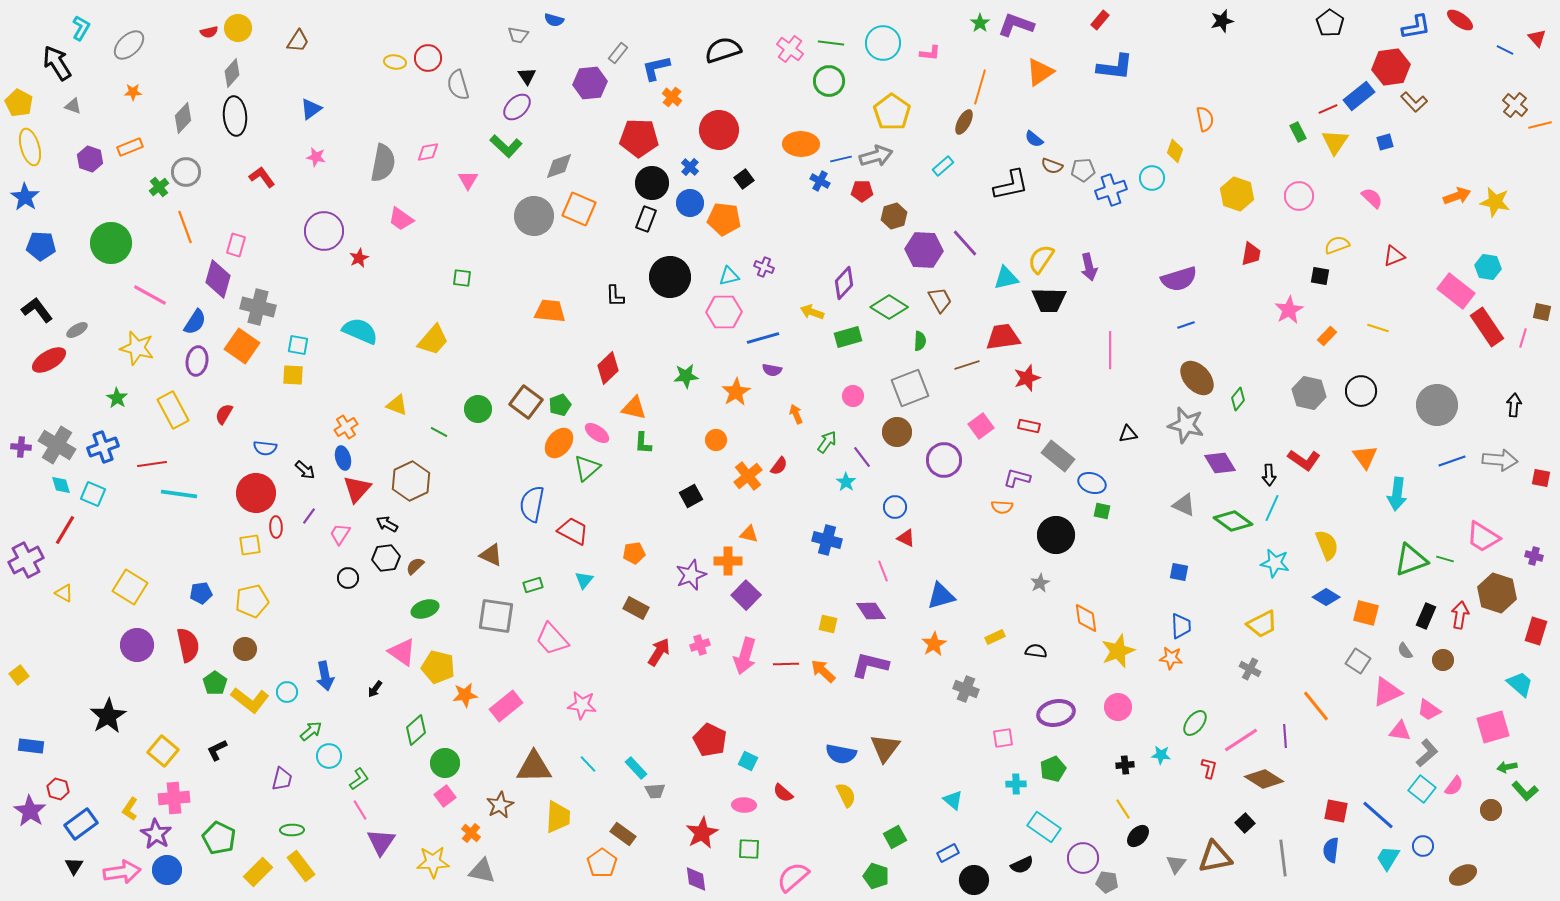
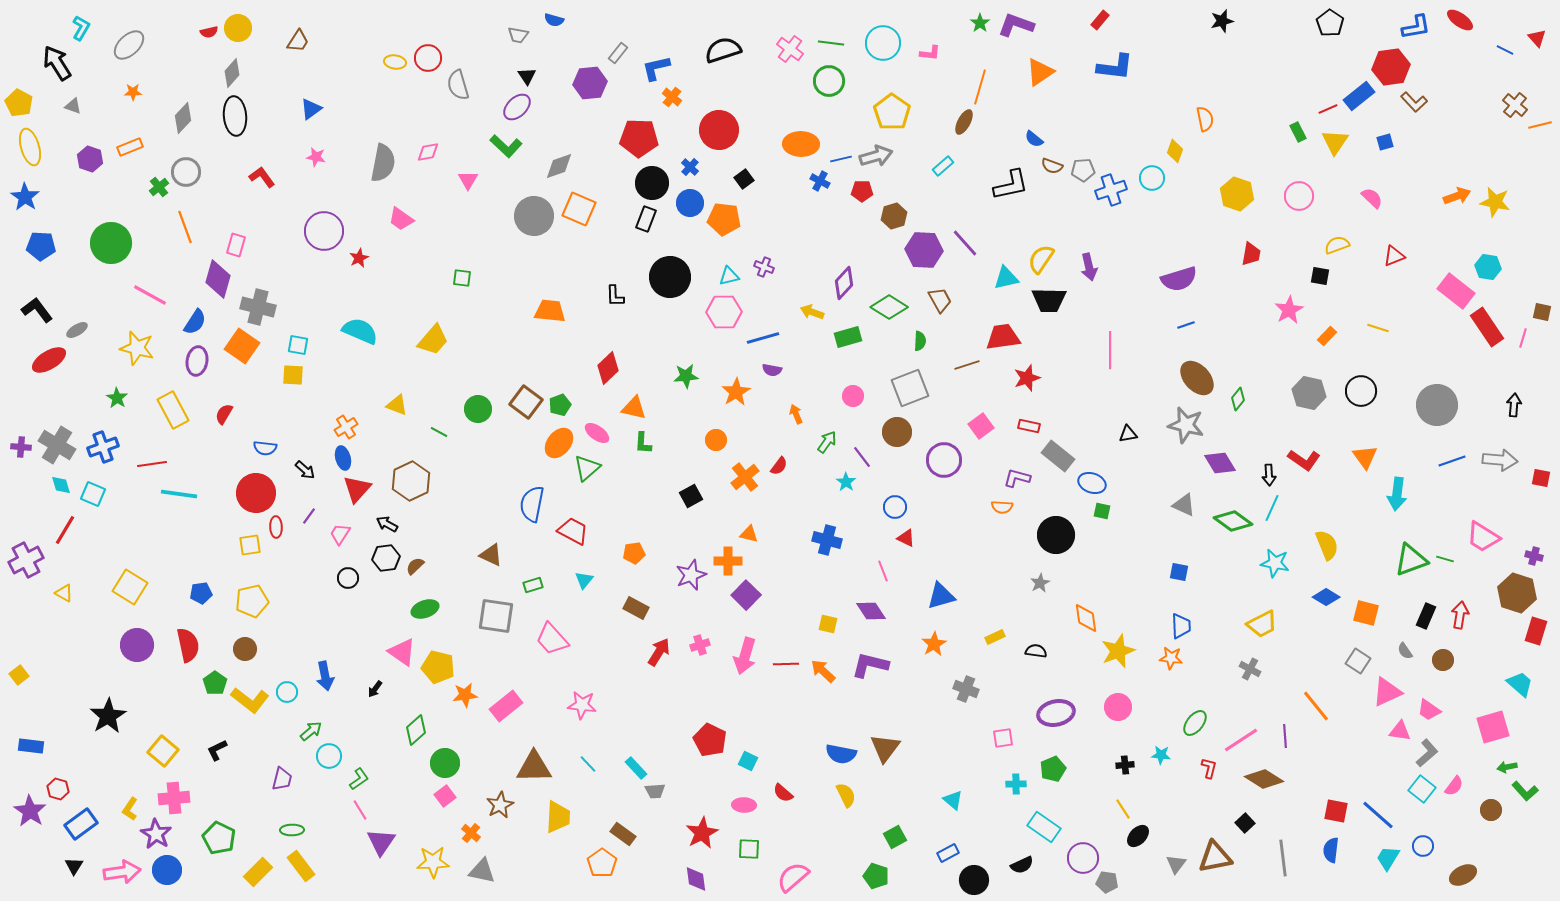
orange cross at (748, 476): moved 3 px left, 1 px down
brown hexagon at (1497, 593): moved 20 px right
